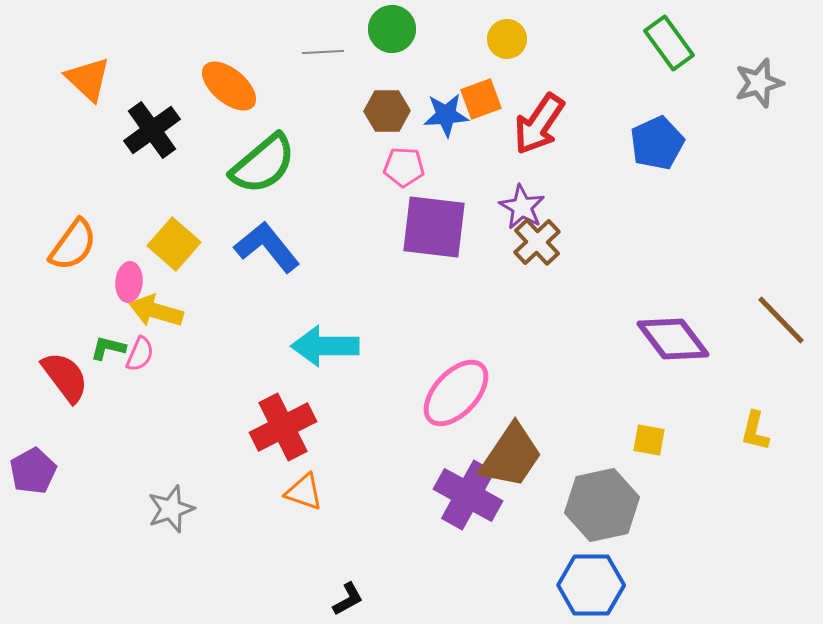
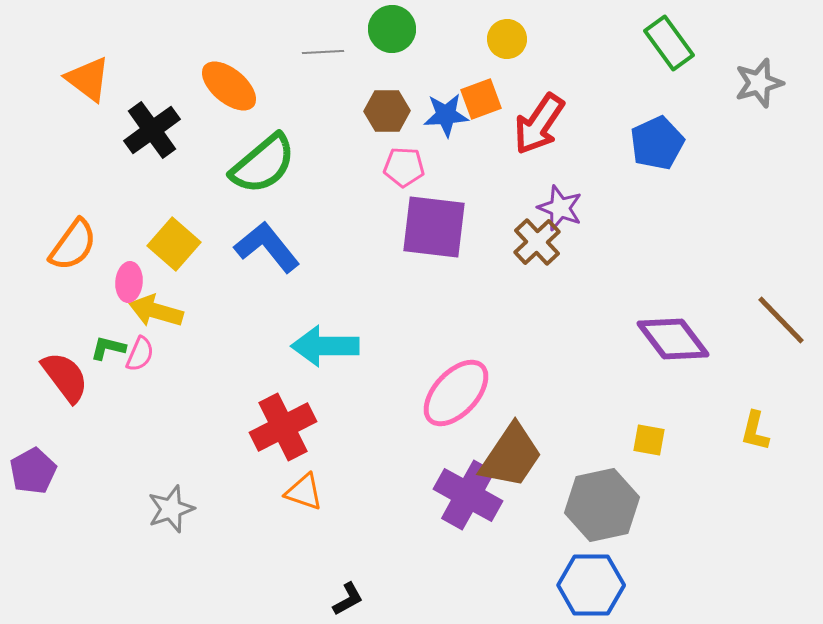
orange triangle at (88, 79): rotated 6 degrees counterclockwise
purple star at (522, 207): moved 38 px right, 1 px down; rotated 9 degrees counterclockwise
